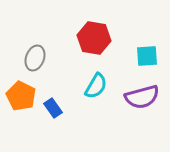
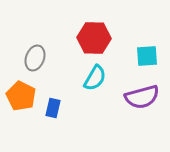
red hexagon: rotated 8 degrees counterclockwise
cyan semicircle: moved 1 px left, 8 px up
blue rectangle: rotated 48 degrees clockwise
